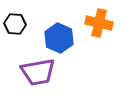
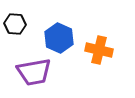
orange cross: moved 27 px down
purple trapezoid: moved 4 px left
